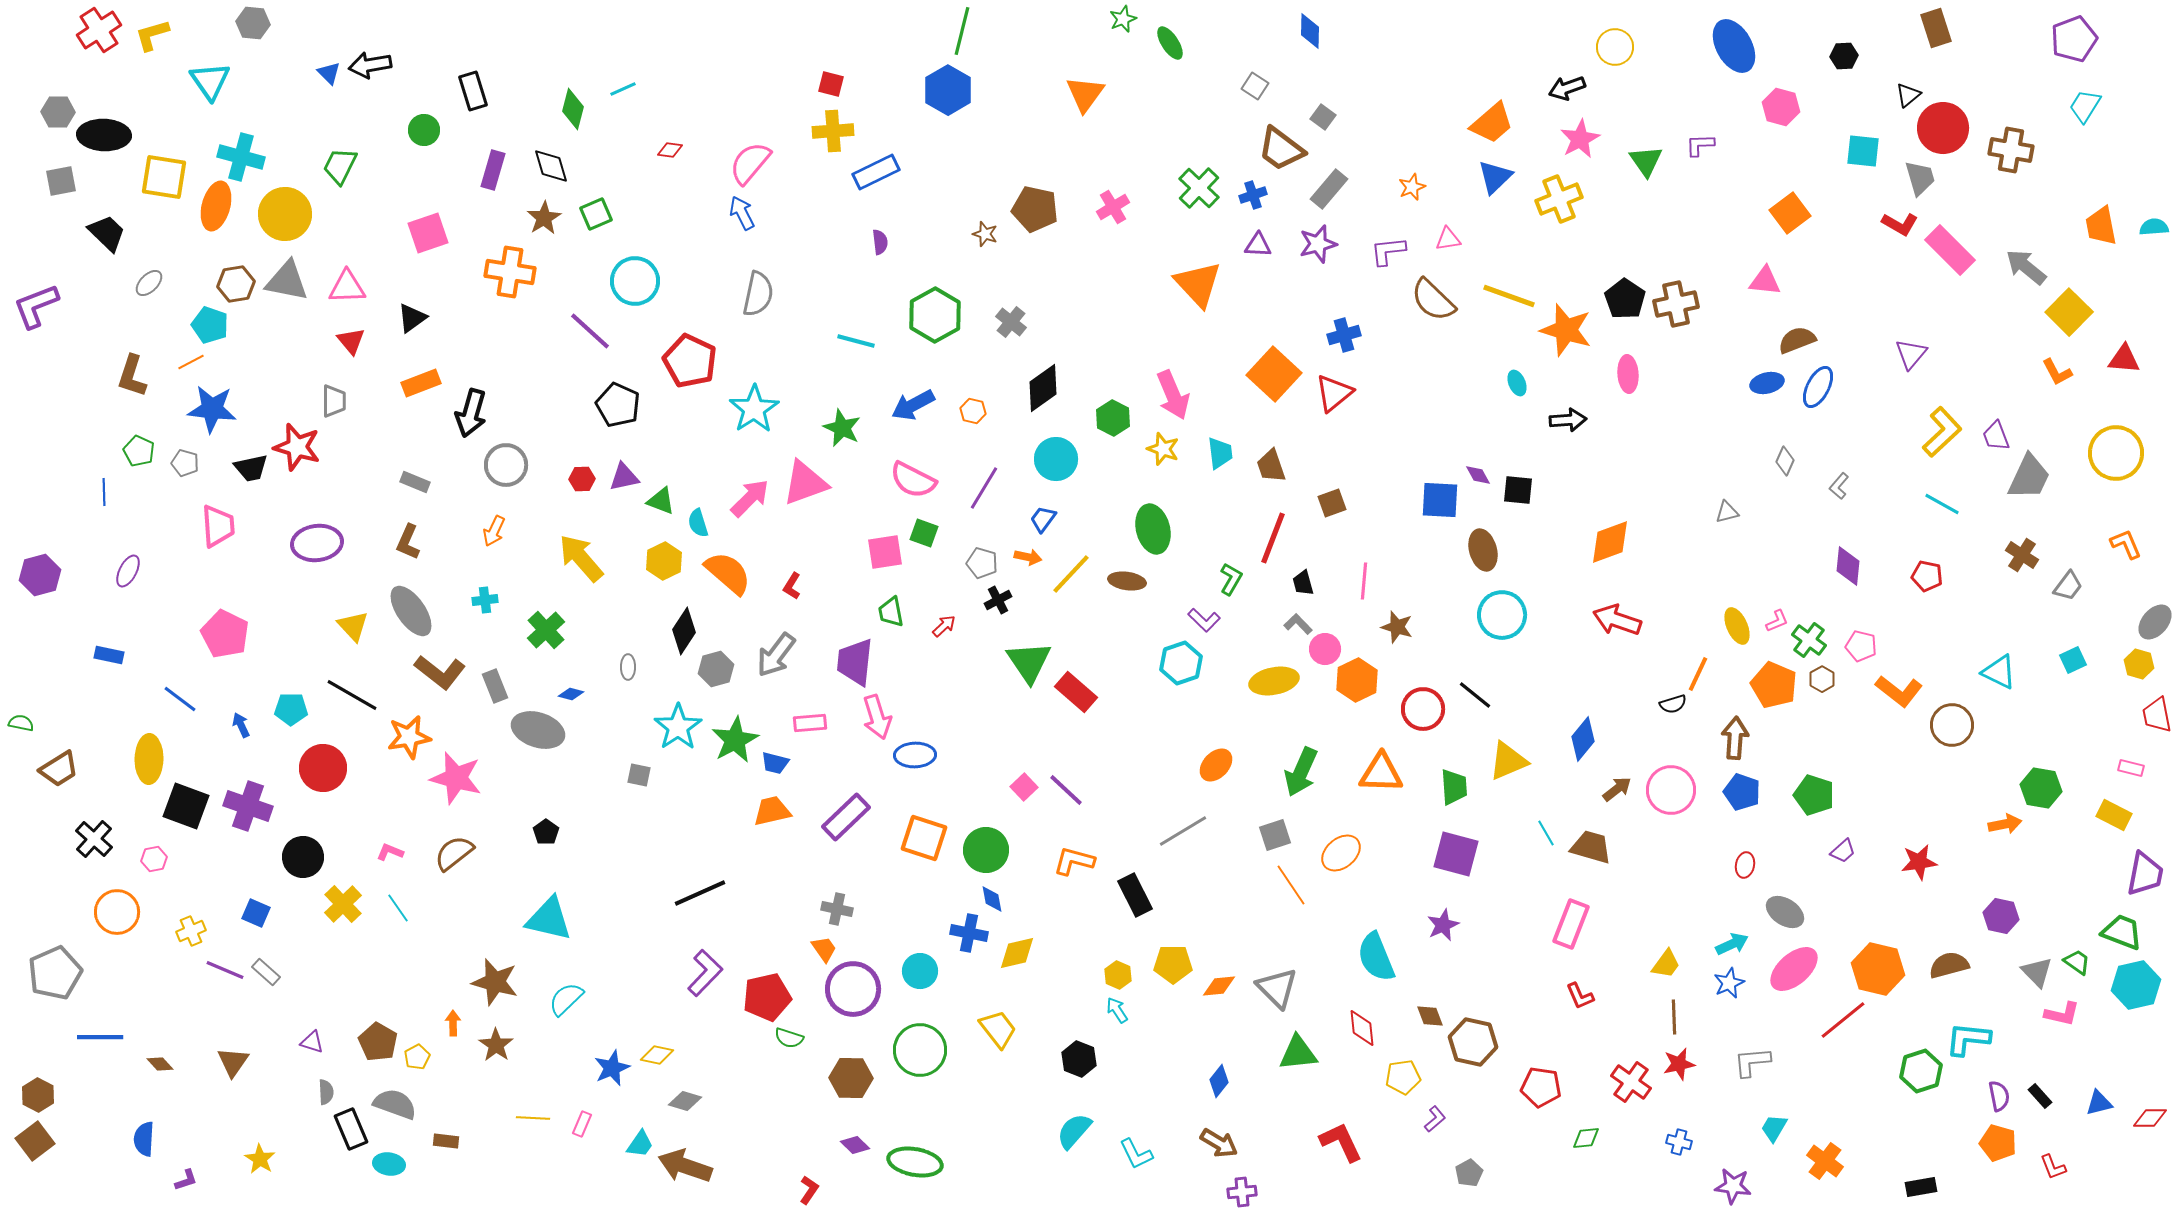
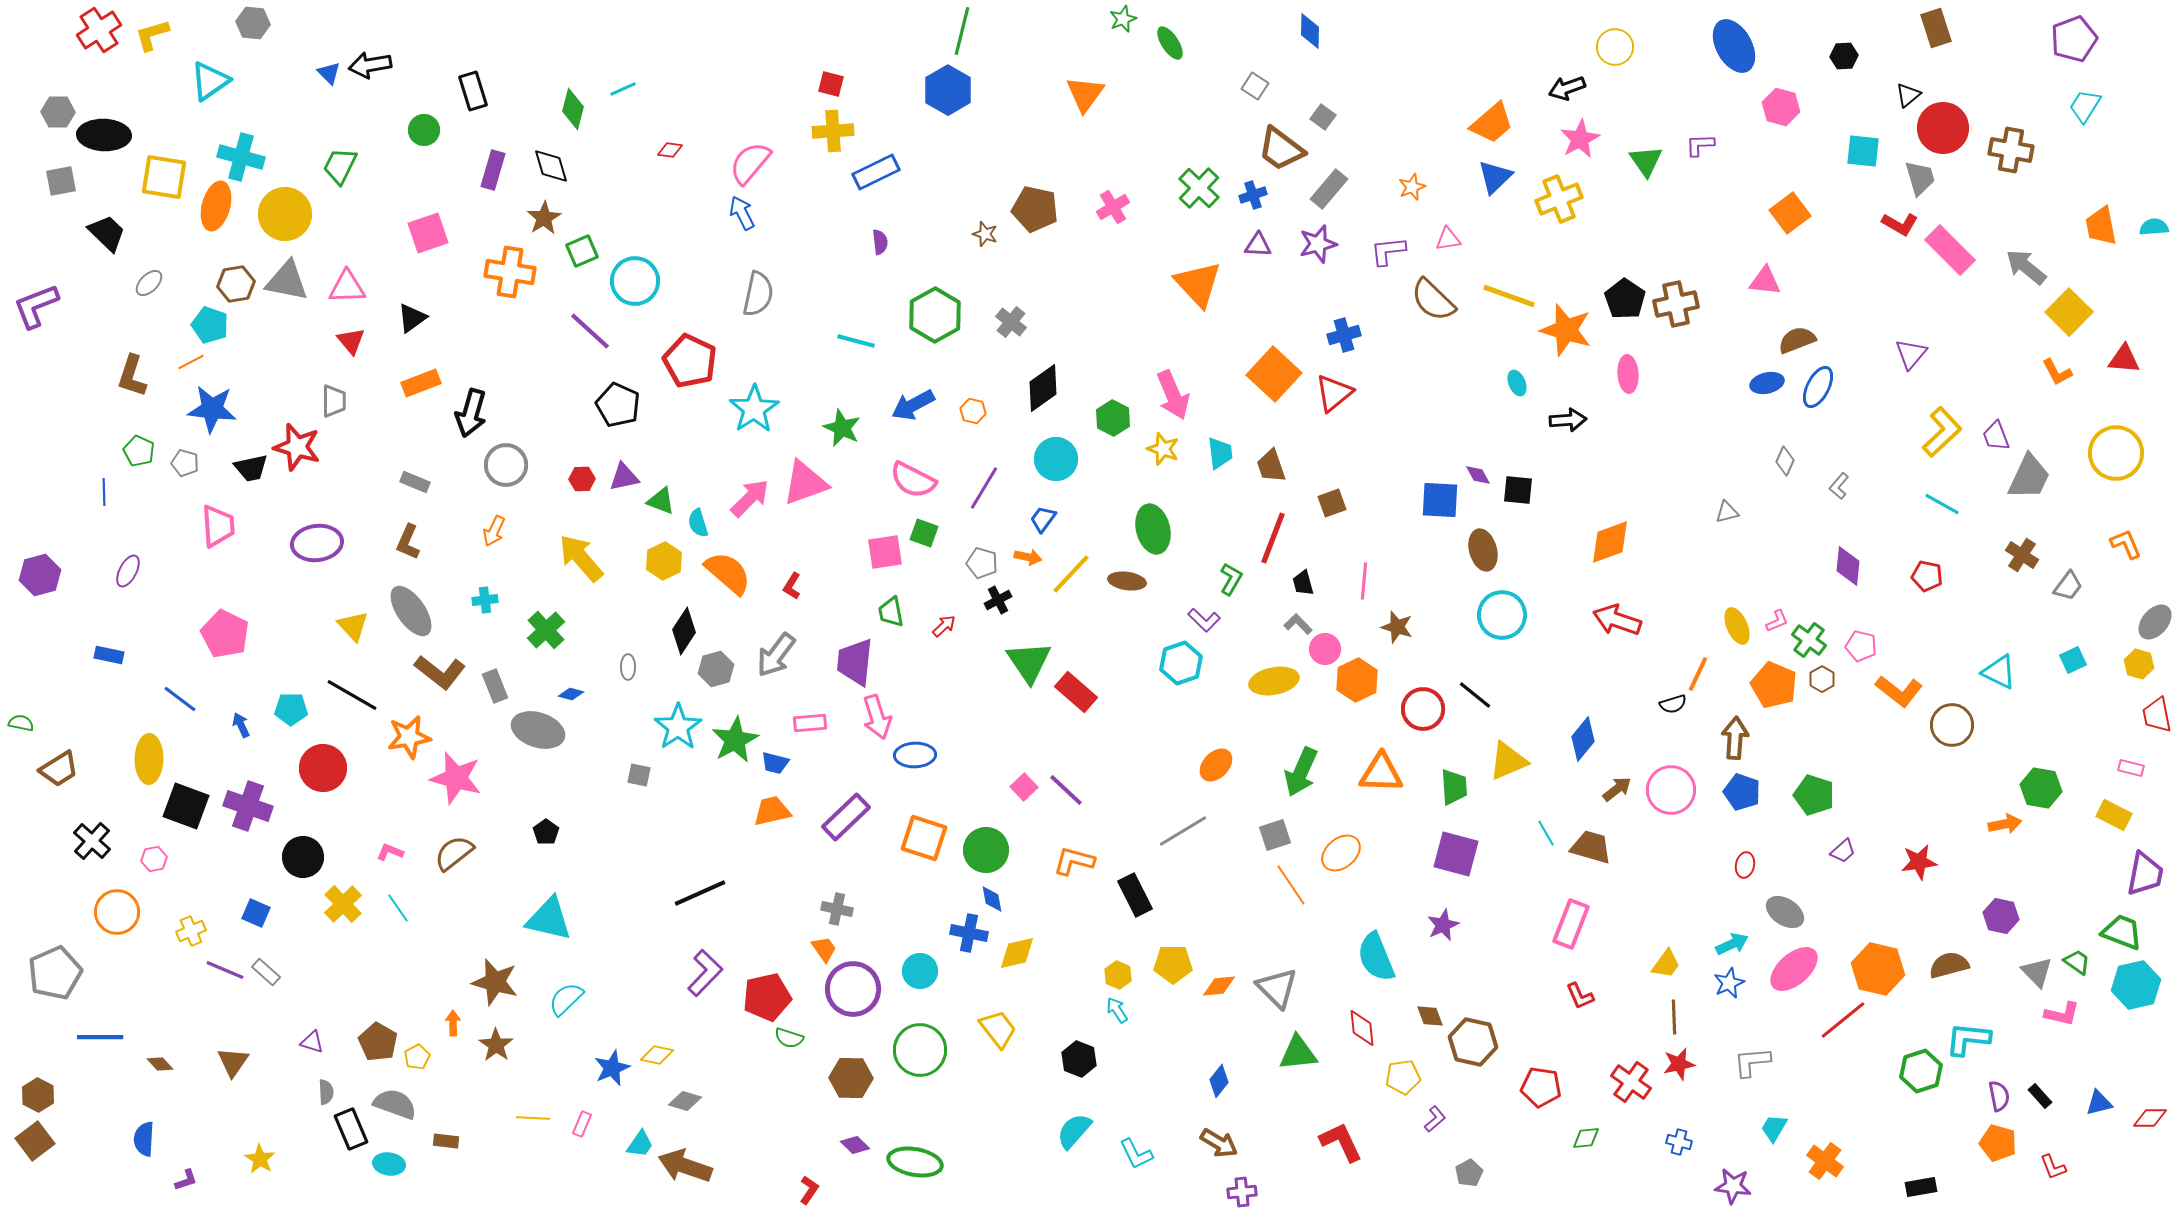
cyan triangle at (210, 81): rotated 30 degrees clockwise
green square at (596, 214): moved 14 px left, 37 px down
black cross at (94, 839): moved 2 px left, 2 px down
